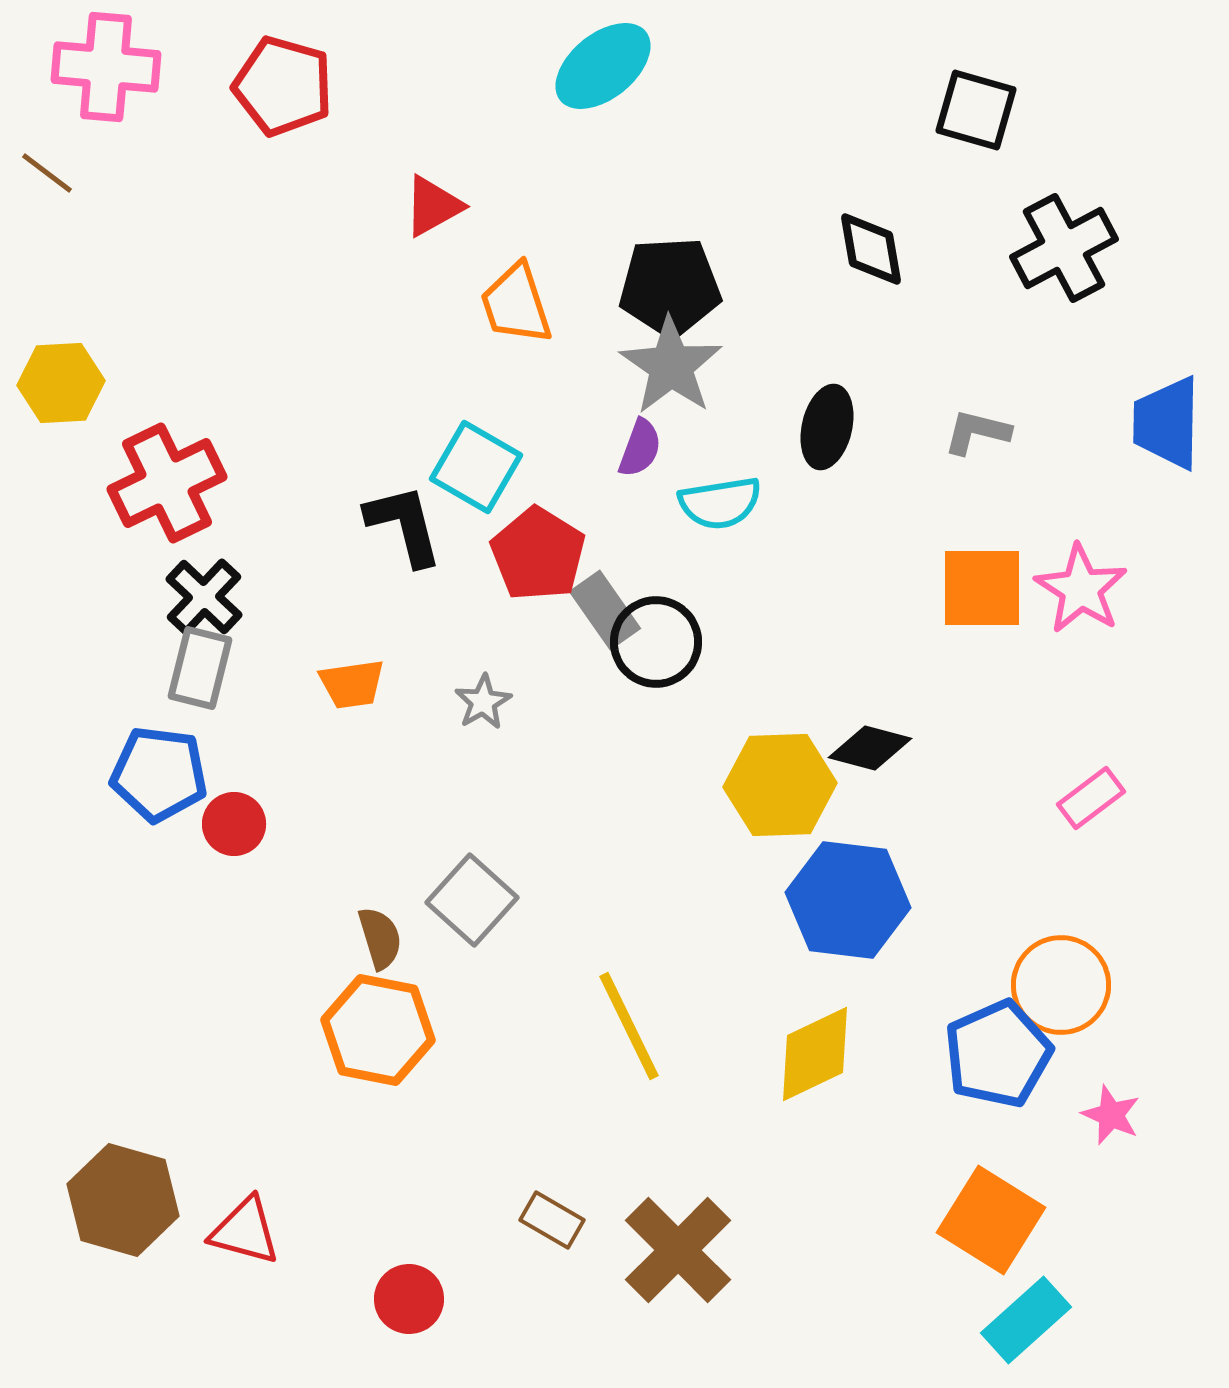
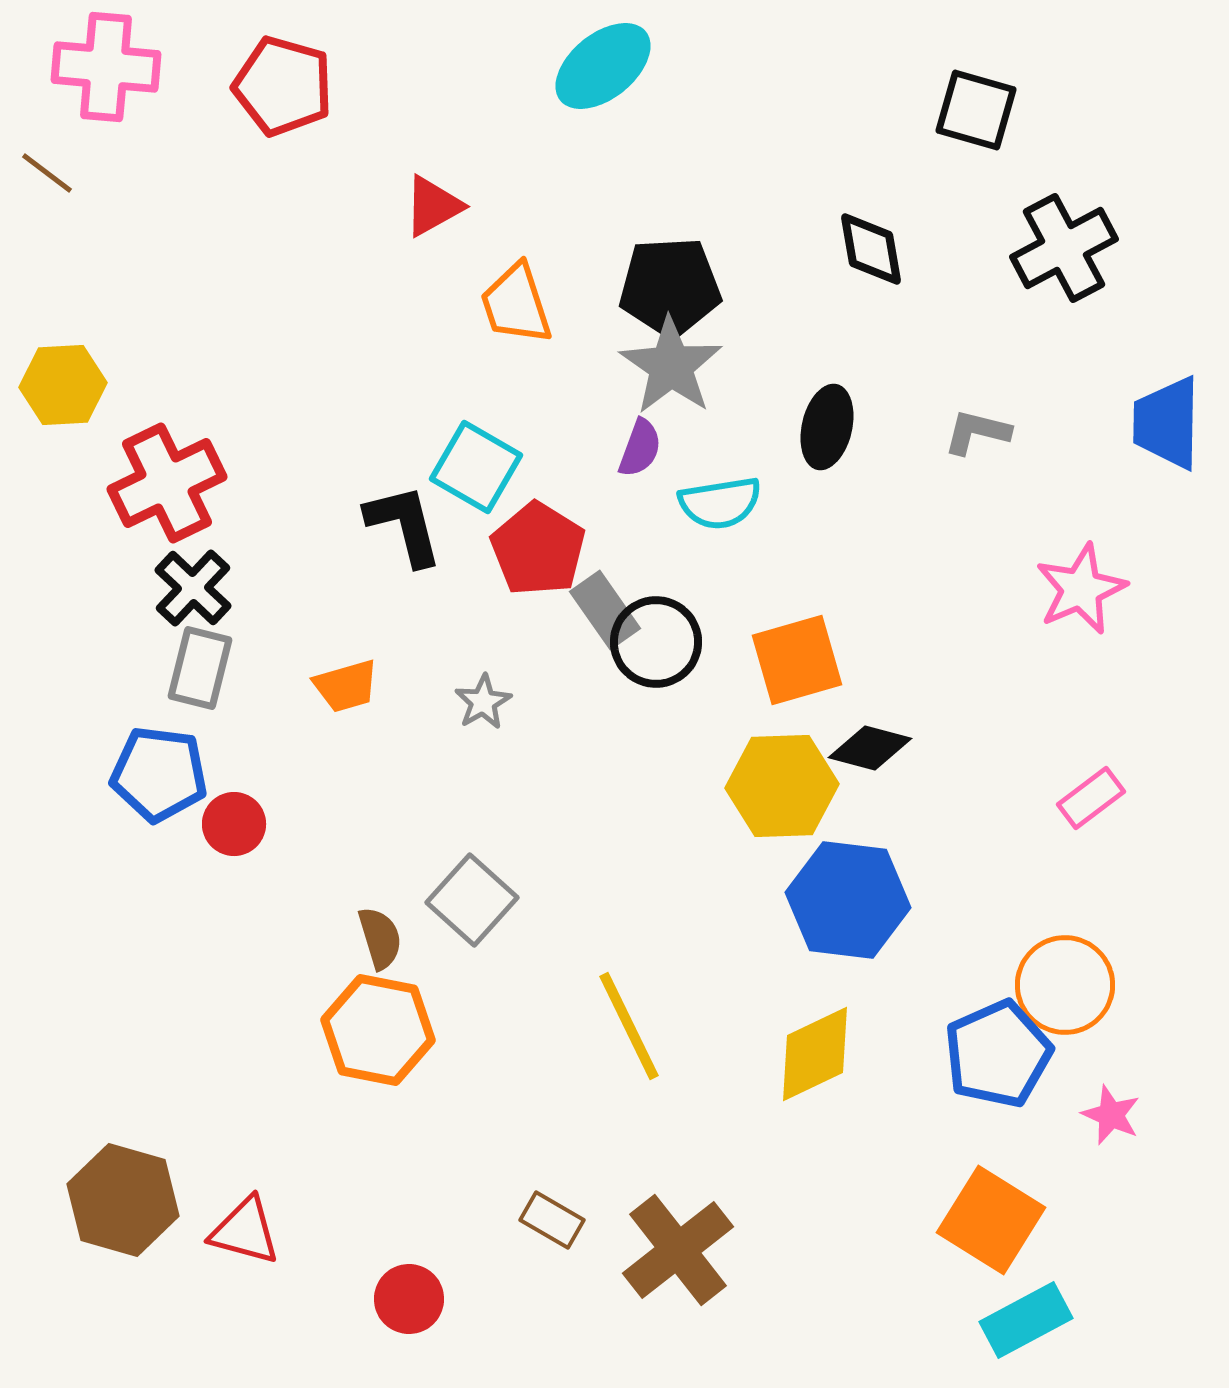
yellow hexagon at (61, 383): moved 2 px right, 2 px down
red pentagon at (538, 554): moved 5 px up
orange square at (982, 588): moved 185 px left, 72 px down; rotated 16 degrees counterclockwise
pink star at (1081, 589): rotated 16 degrees clockwise
black cross at (204, 597): moved 11 px left, 9 px up
orange trapezoid at (352, 684): moved 6 px left, 2 px down; rotated 8 degrees counterclockwise
yellow hexagon at (780, 785): moved 2 px right, 1 px down
orange circle at (1061, 985): moved 4 px right
brown cross at (678, 1250): rotated 7 degrees clockwise
cyan rectangle at (1026, 1320): rotated 14 degrees clockwise
